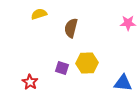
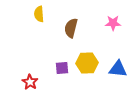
yellow semicircle: rotated 77 degrees counterclockwise
pink star: moved 15 px left
purple square: rotated 24 degrees counterclockwise
blue triangle: moved 5 px left, 14 px up
